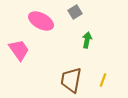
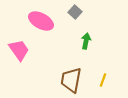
gray square: rotated 16 degrees counterclockwise
green arrow: moved 1 px left, 1 px down
